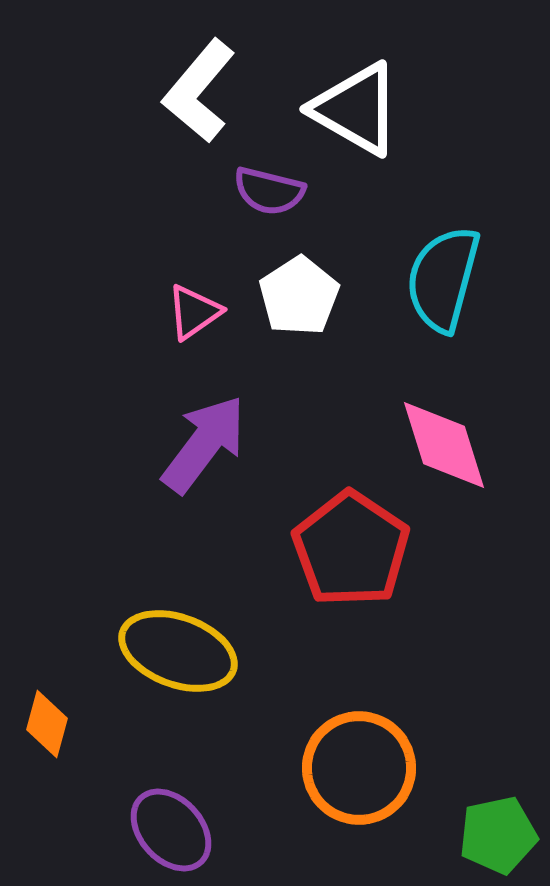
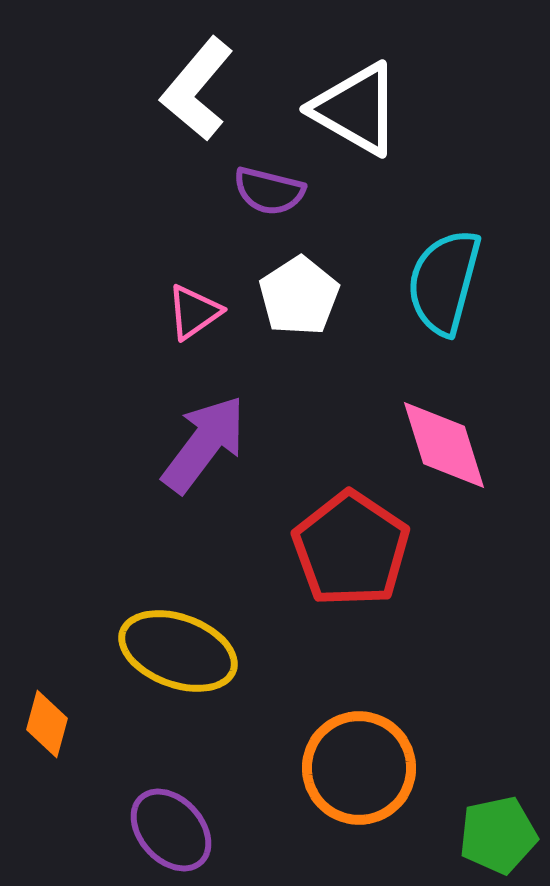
white L-shape: moved 2 px left, 2 px up
cyan semicircle: moved 1 px right, 3 px down
